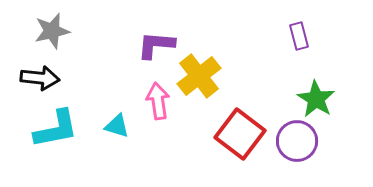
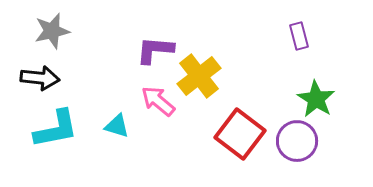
purple L-shape: moved 1 px left, 5 px down
pink arrow: rotated 42 degrees counterclockwise
